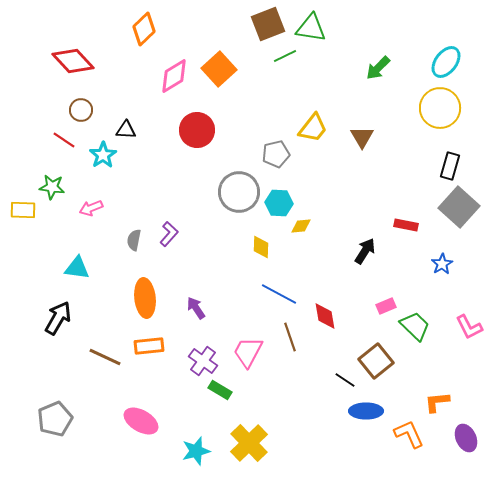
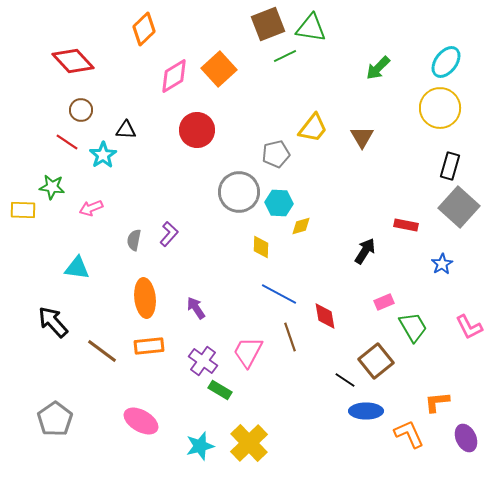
red line at (64, 140): moved 3 px right, 2 px down
yellow diamond at (301, 226): rotated 10 degrees counterclockwise
pink rectangle at (386, 306): moved 2 px left, 4 px up
black arrow at (58, 318): moved 5 px left, 4 px down; rotated 72 degrees counterclockwise
green trapezoid at (415, 326): moved 2 px left, 1 px down; rotated 16 degrees clockwise
brown line at (105, 357): moved 3 px left, 6 px up; rotated 12 degrees clockwise
gray pentagon at (55, 419): rotated 12 degrees counterclockwise
cyan star at (196, 451): moved 4 px right, 5 px up
